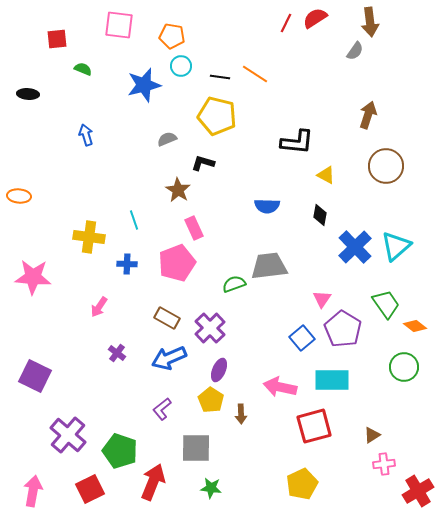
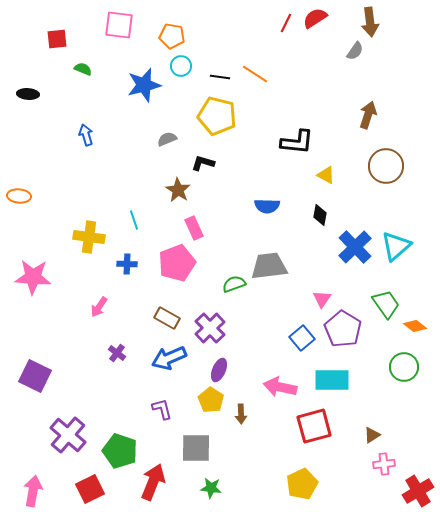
purple L-shape at (162, 409): rotated 115 degrees clockwise
